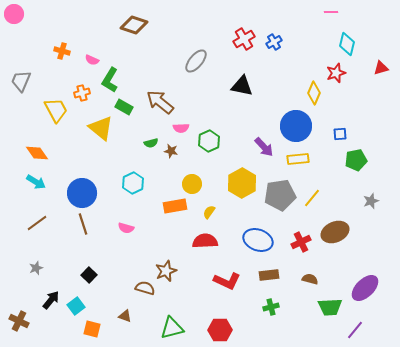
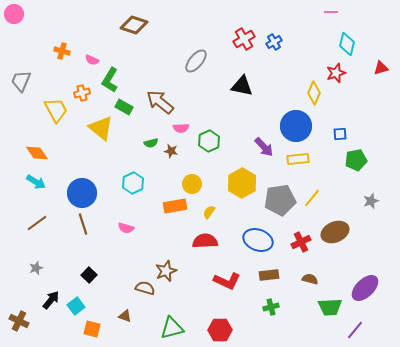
gray pentagon at (280, 195): moved 5 px down
